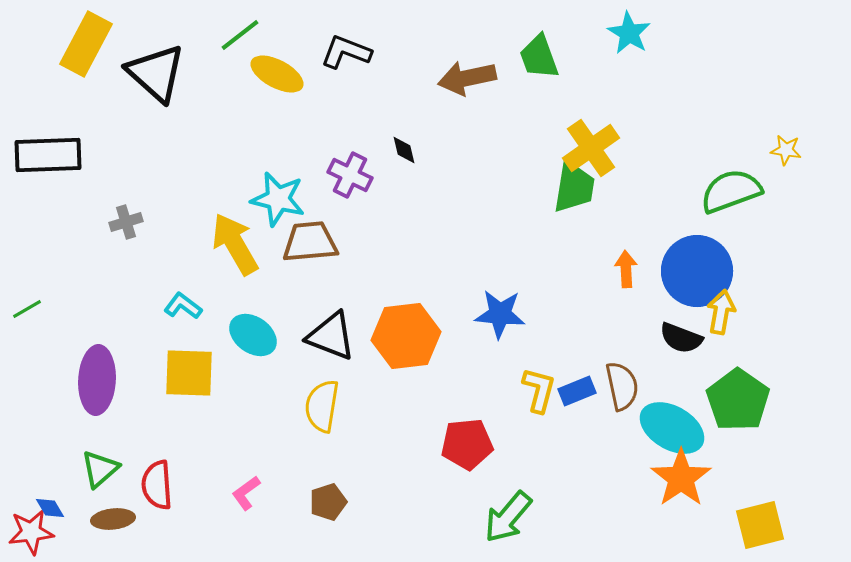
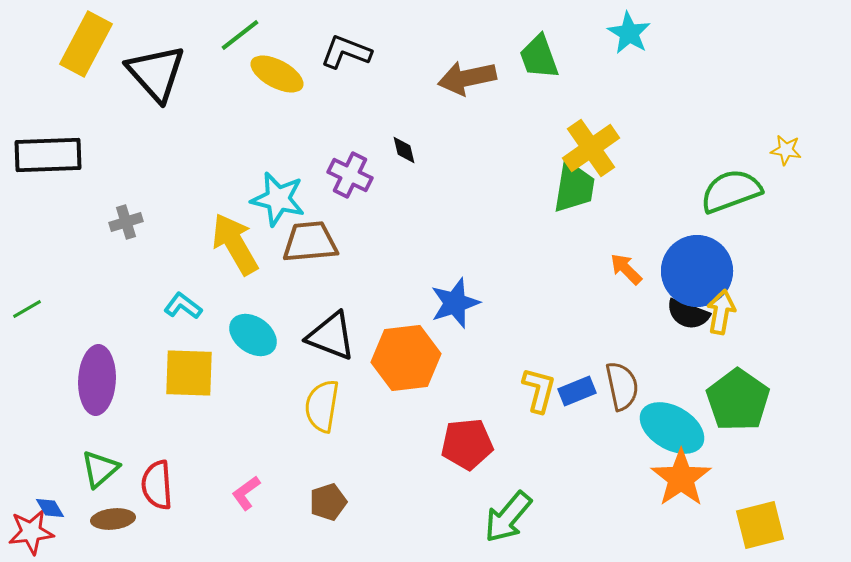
black triangle at (156, 73): rotated 6 degrees clockwise
orange arrow at (626, 269): rotated 42 degrees counterclockwise
blue star at (500, 314): moved 45 px left, 11 px up; rotated 24 degrees counterclockwise
orange hexagon at (406, 336): moved 22 px down
black semicircle at (681, 338): moved 7 px right, 24 px up
